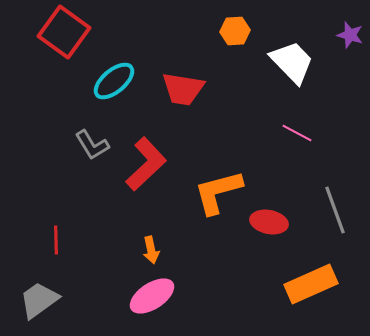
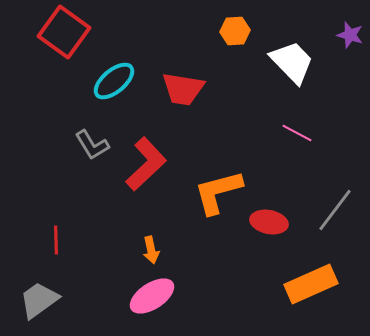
gray line: rotated 57 degrees clockwise
